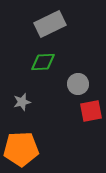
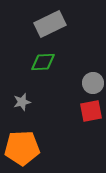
gray circle: moved 15 px right, 1 px up
orange pentagon: moved 1 px right, 1 px up
